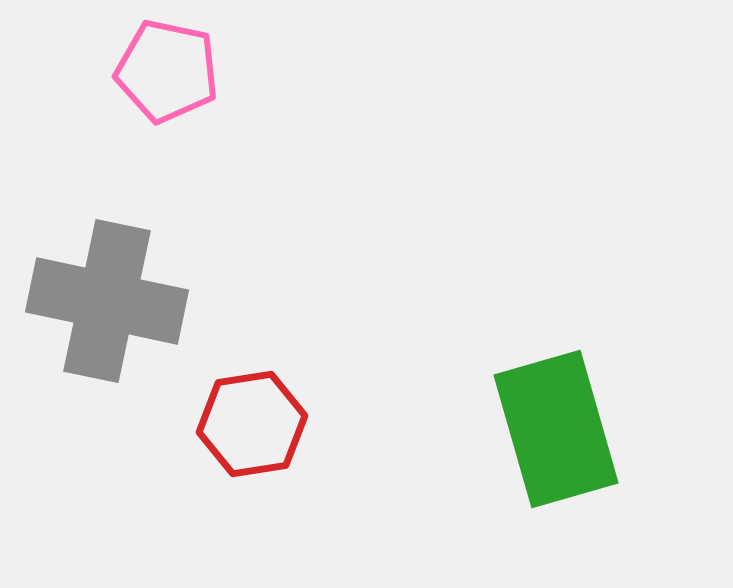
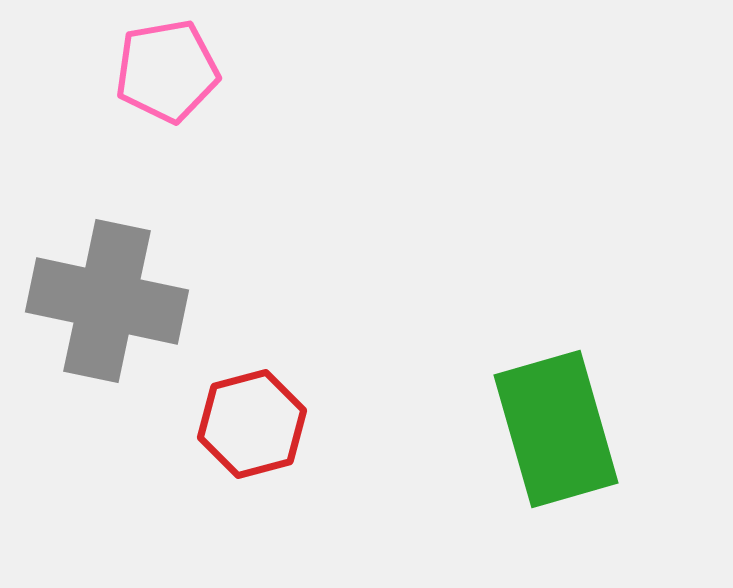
pink pentagon: rotated 22 degrees counterclockwise
red hexagon: rotated 6 degrees counterclockwise
